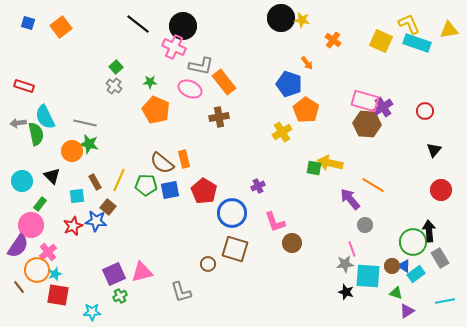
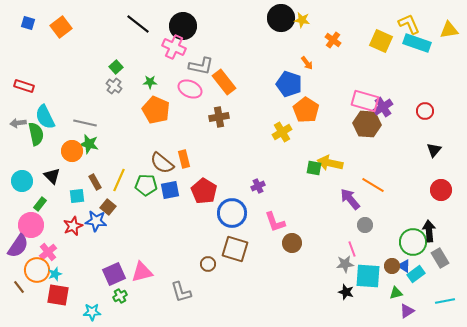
green triangle at (396, 293): rotated 32 degrees counterclockwise
